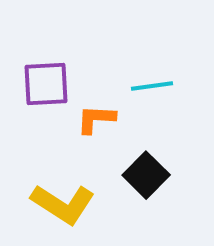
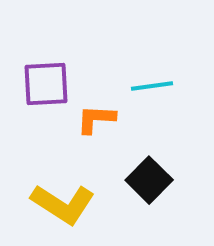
black square: moved 3 px right, 5 px down
